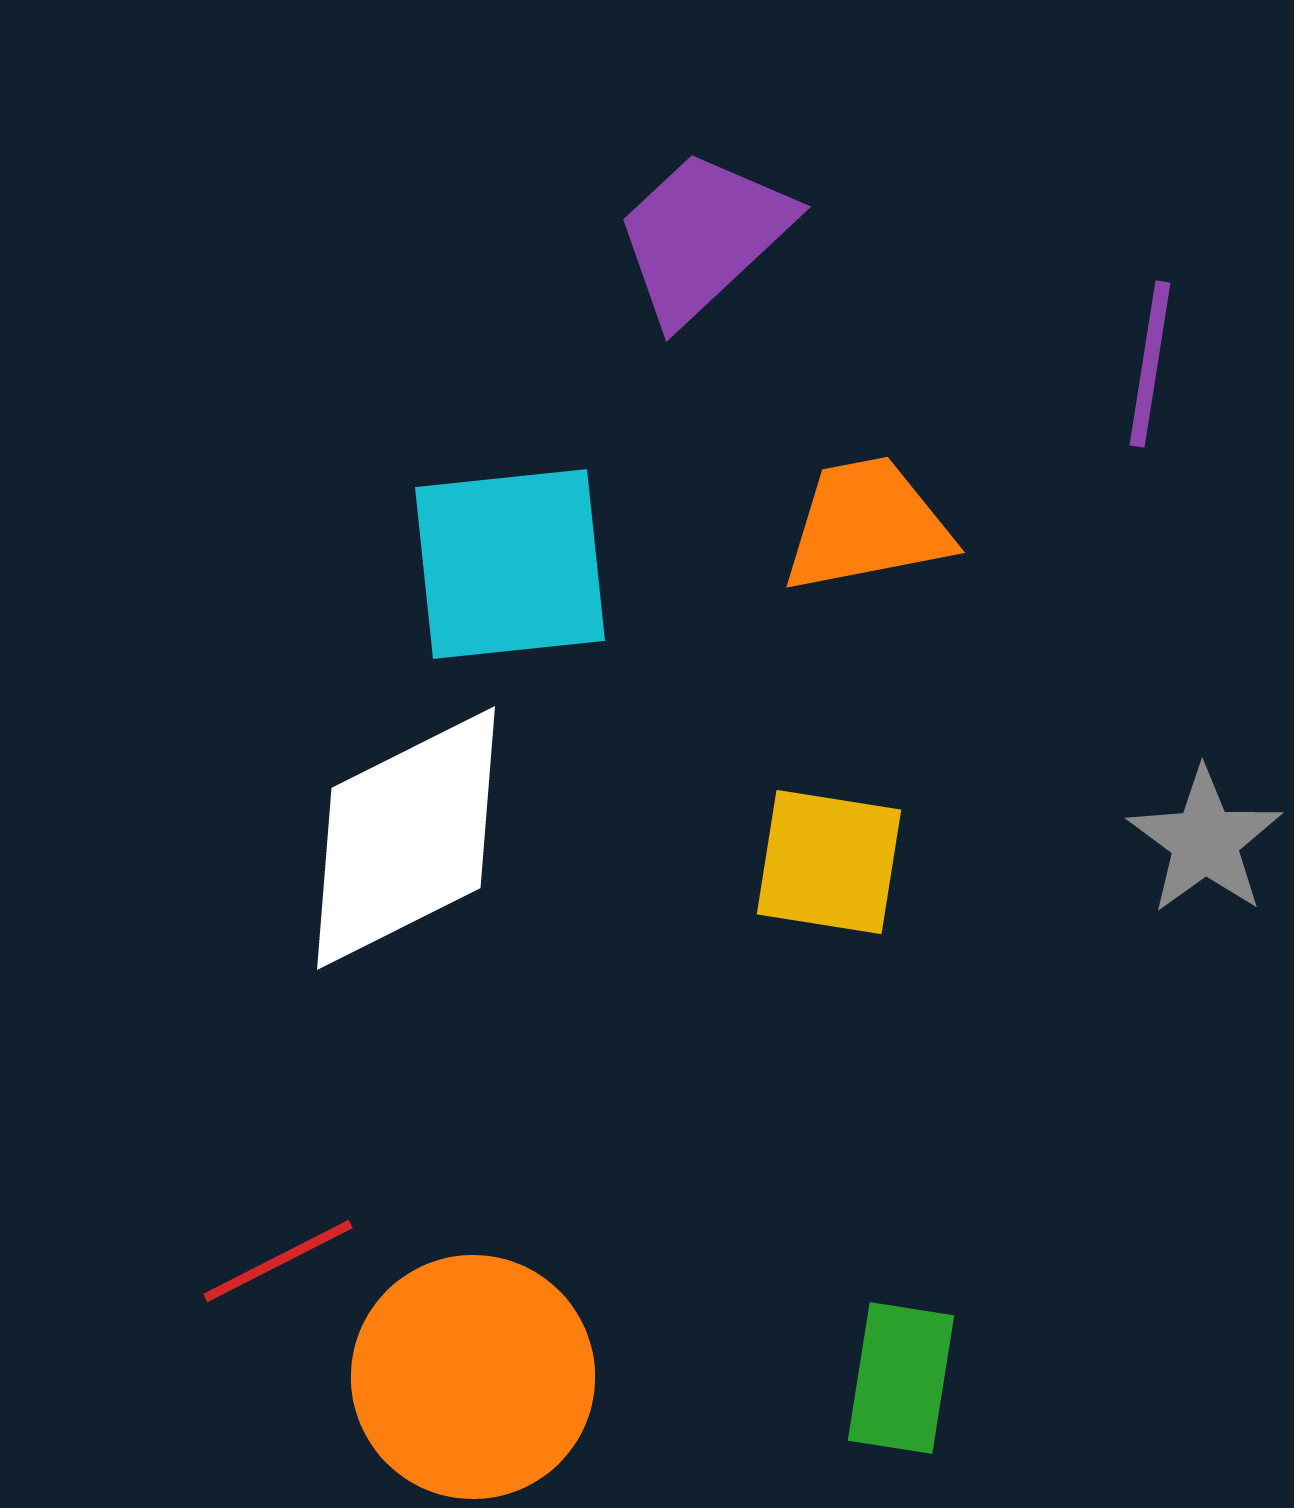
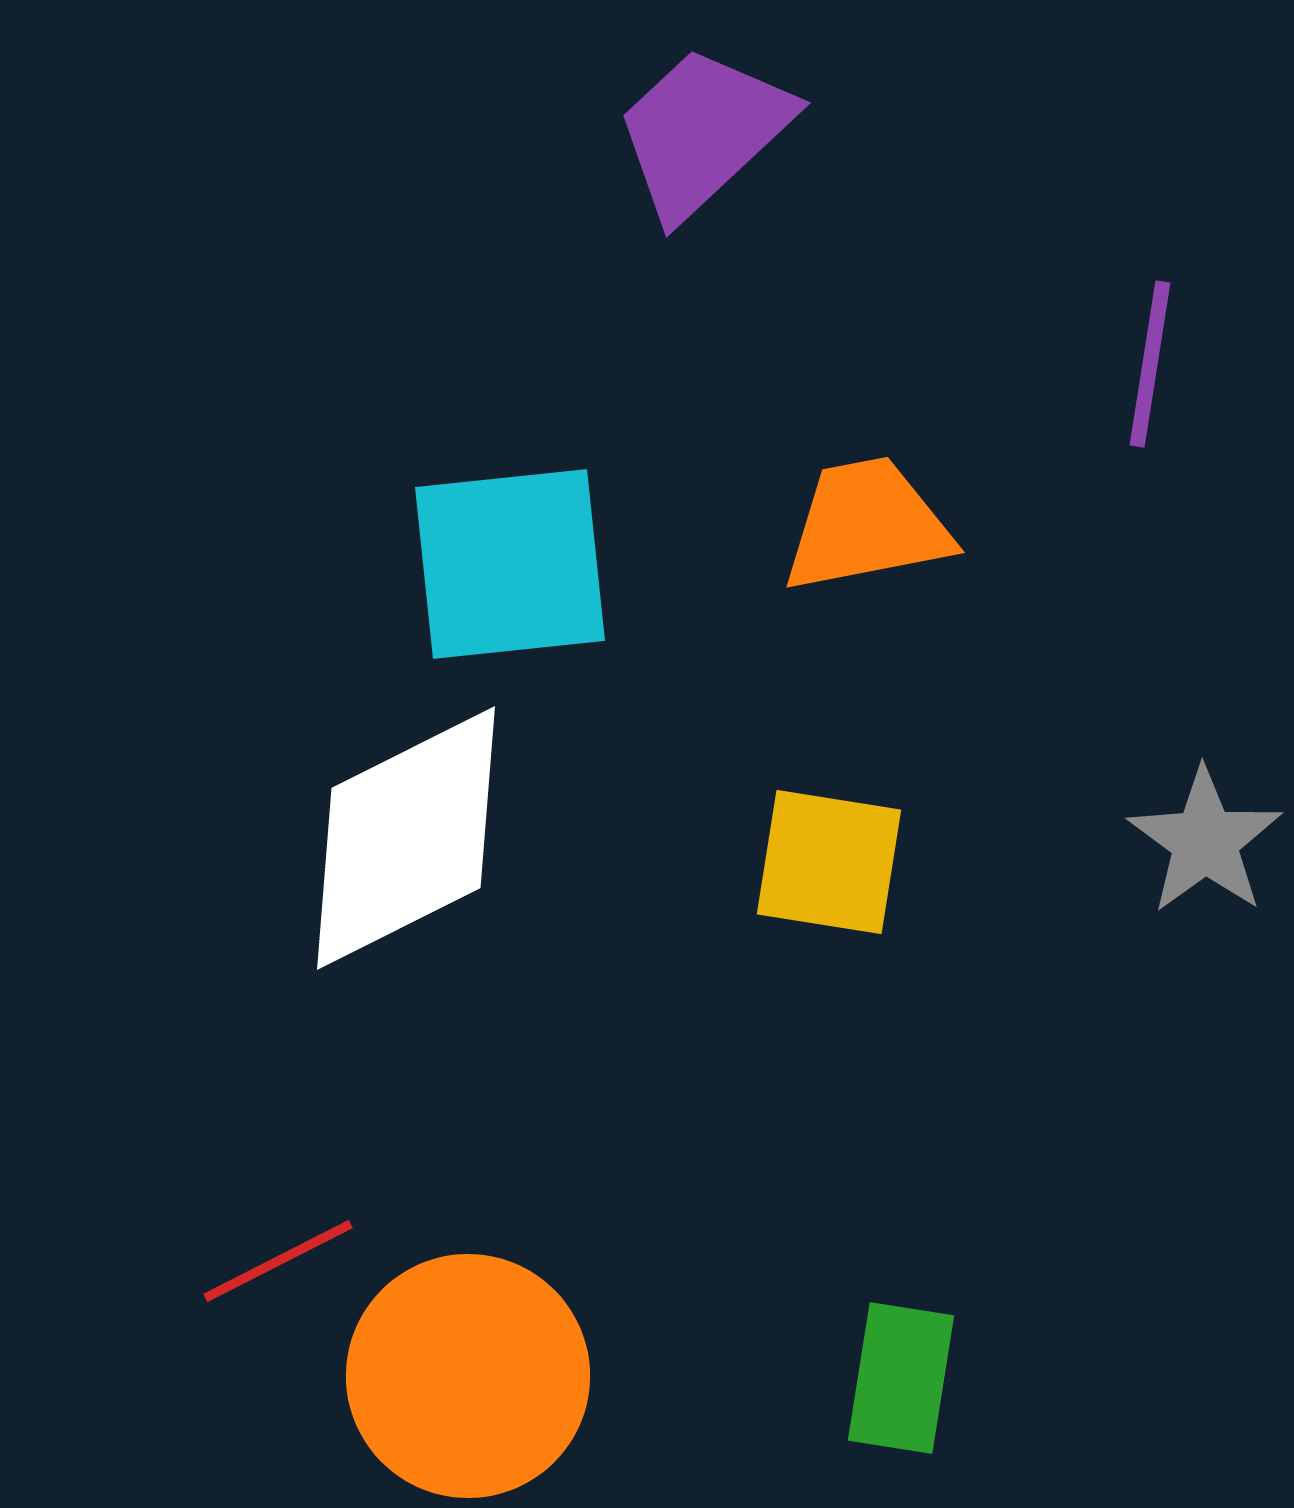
purple trapezoid: moved 104 px up
orange circle: moved 5 px left, 1 px up
